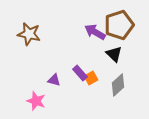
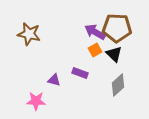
brown pentagon: moved 2 px left, 3 px down; rotated 20 degrees clockwise
purple rectangle: rotated 28 degrees counterclockwise
orange square: moved 4 px right, 28 px up
pink star: rotated 18 degrees counterclockwise
